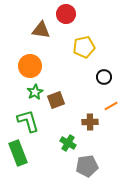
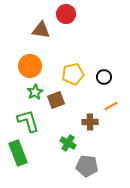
yellow pentagon: moved 11 px left, 27 px down
gray pentagon: rotated 15 degrees clockwise
